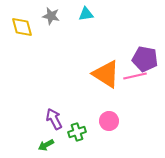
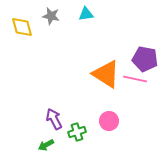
pink line: moved 3 px down; rotated 25 degrees clockwise
